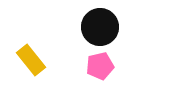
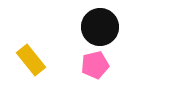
pink pentagon: moved 5 px left, 1 px up
